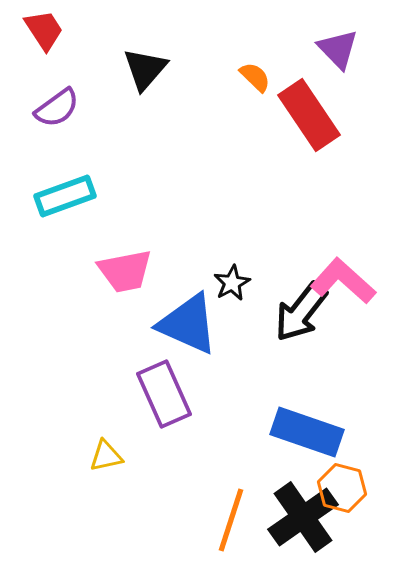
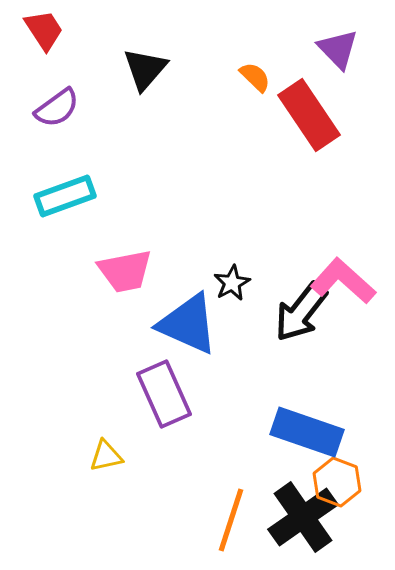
orange hexagon: moved 5 px left, 6 px up; rotated 6 degrees clockwise
